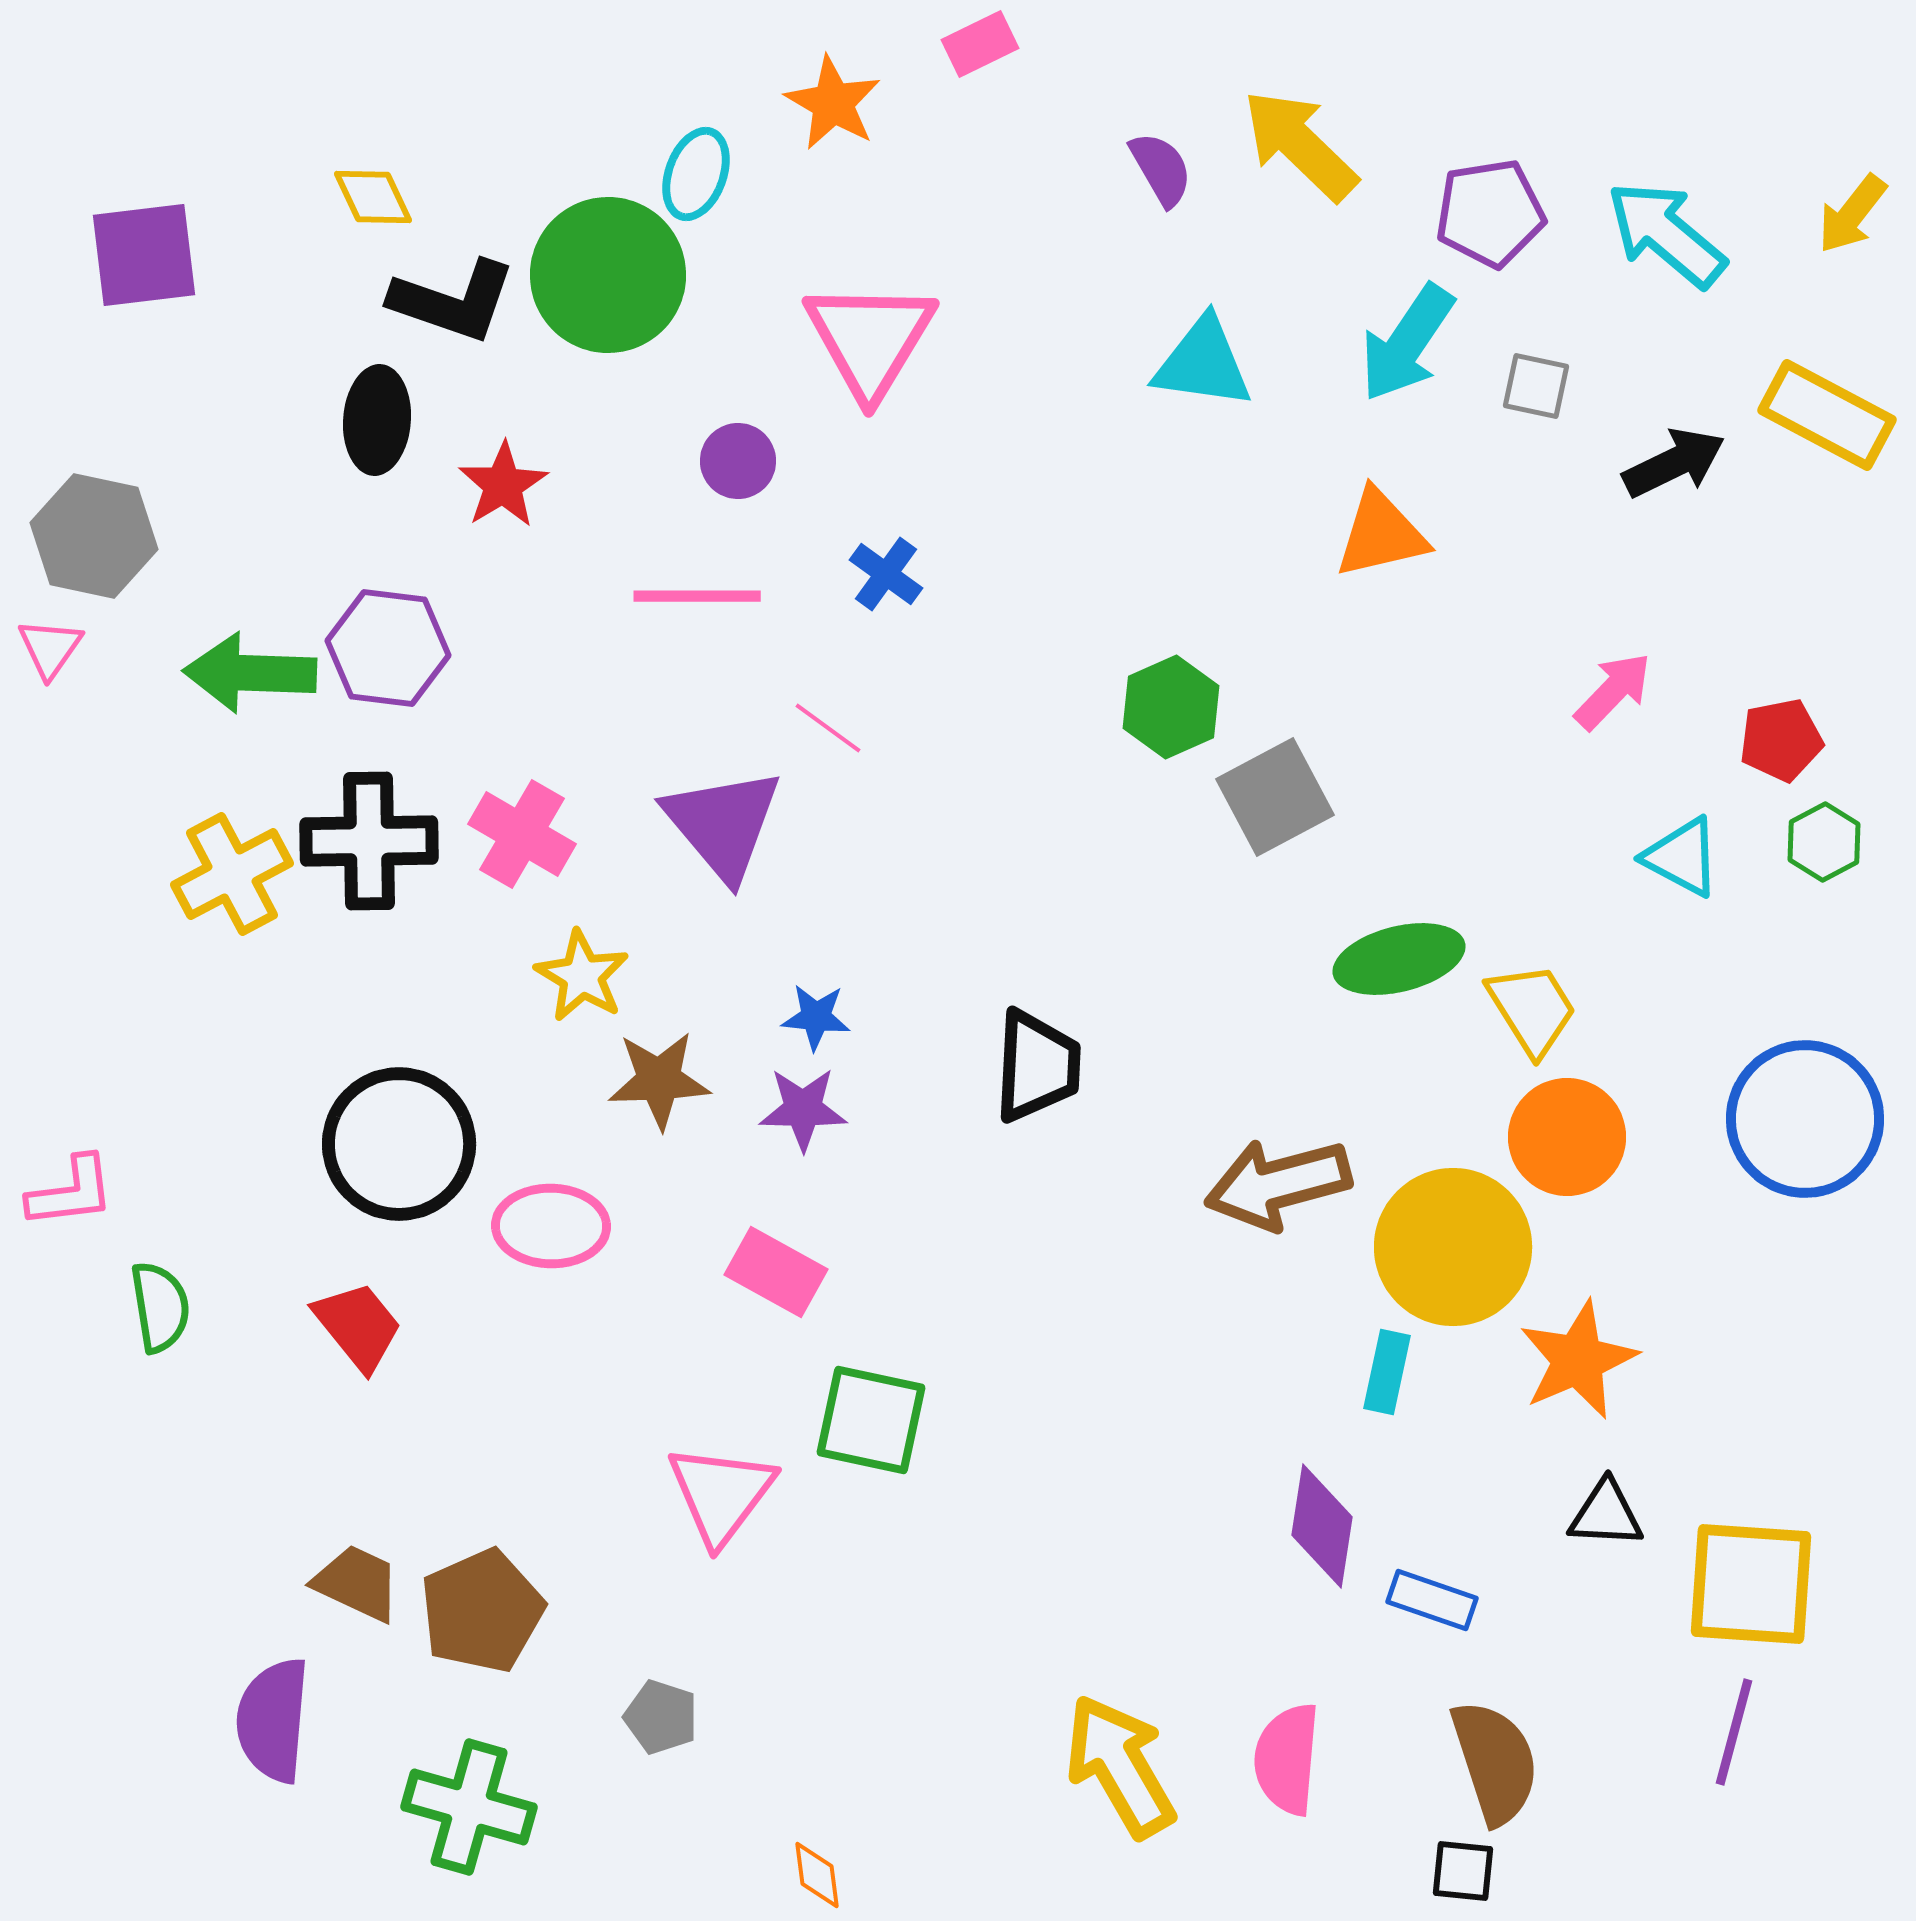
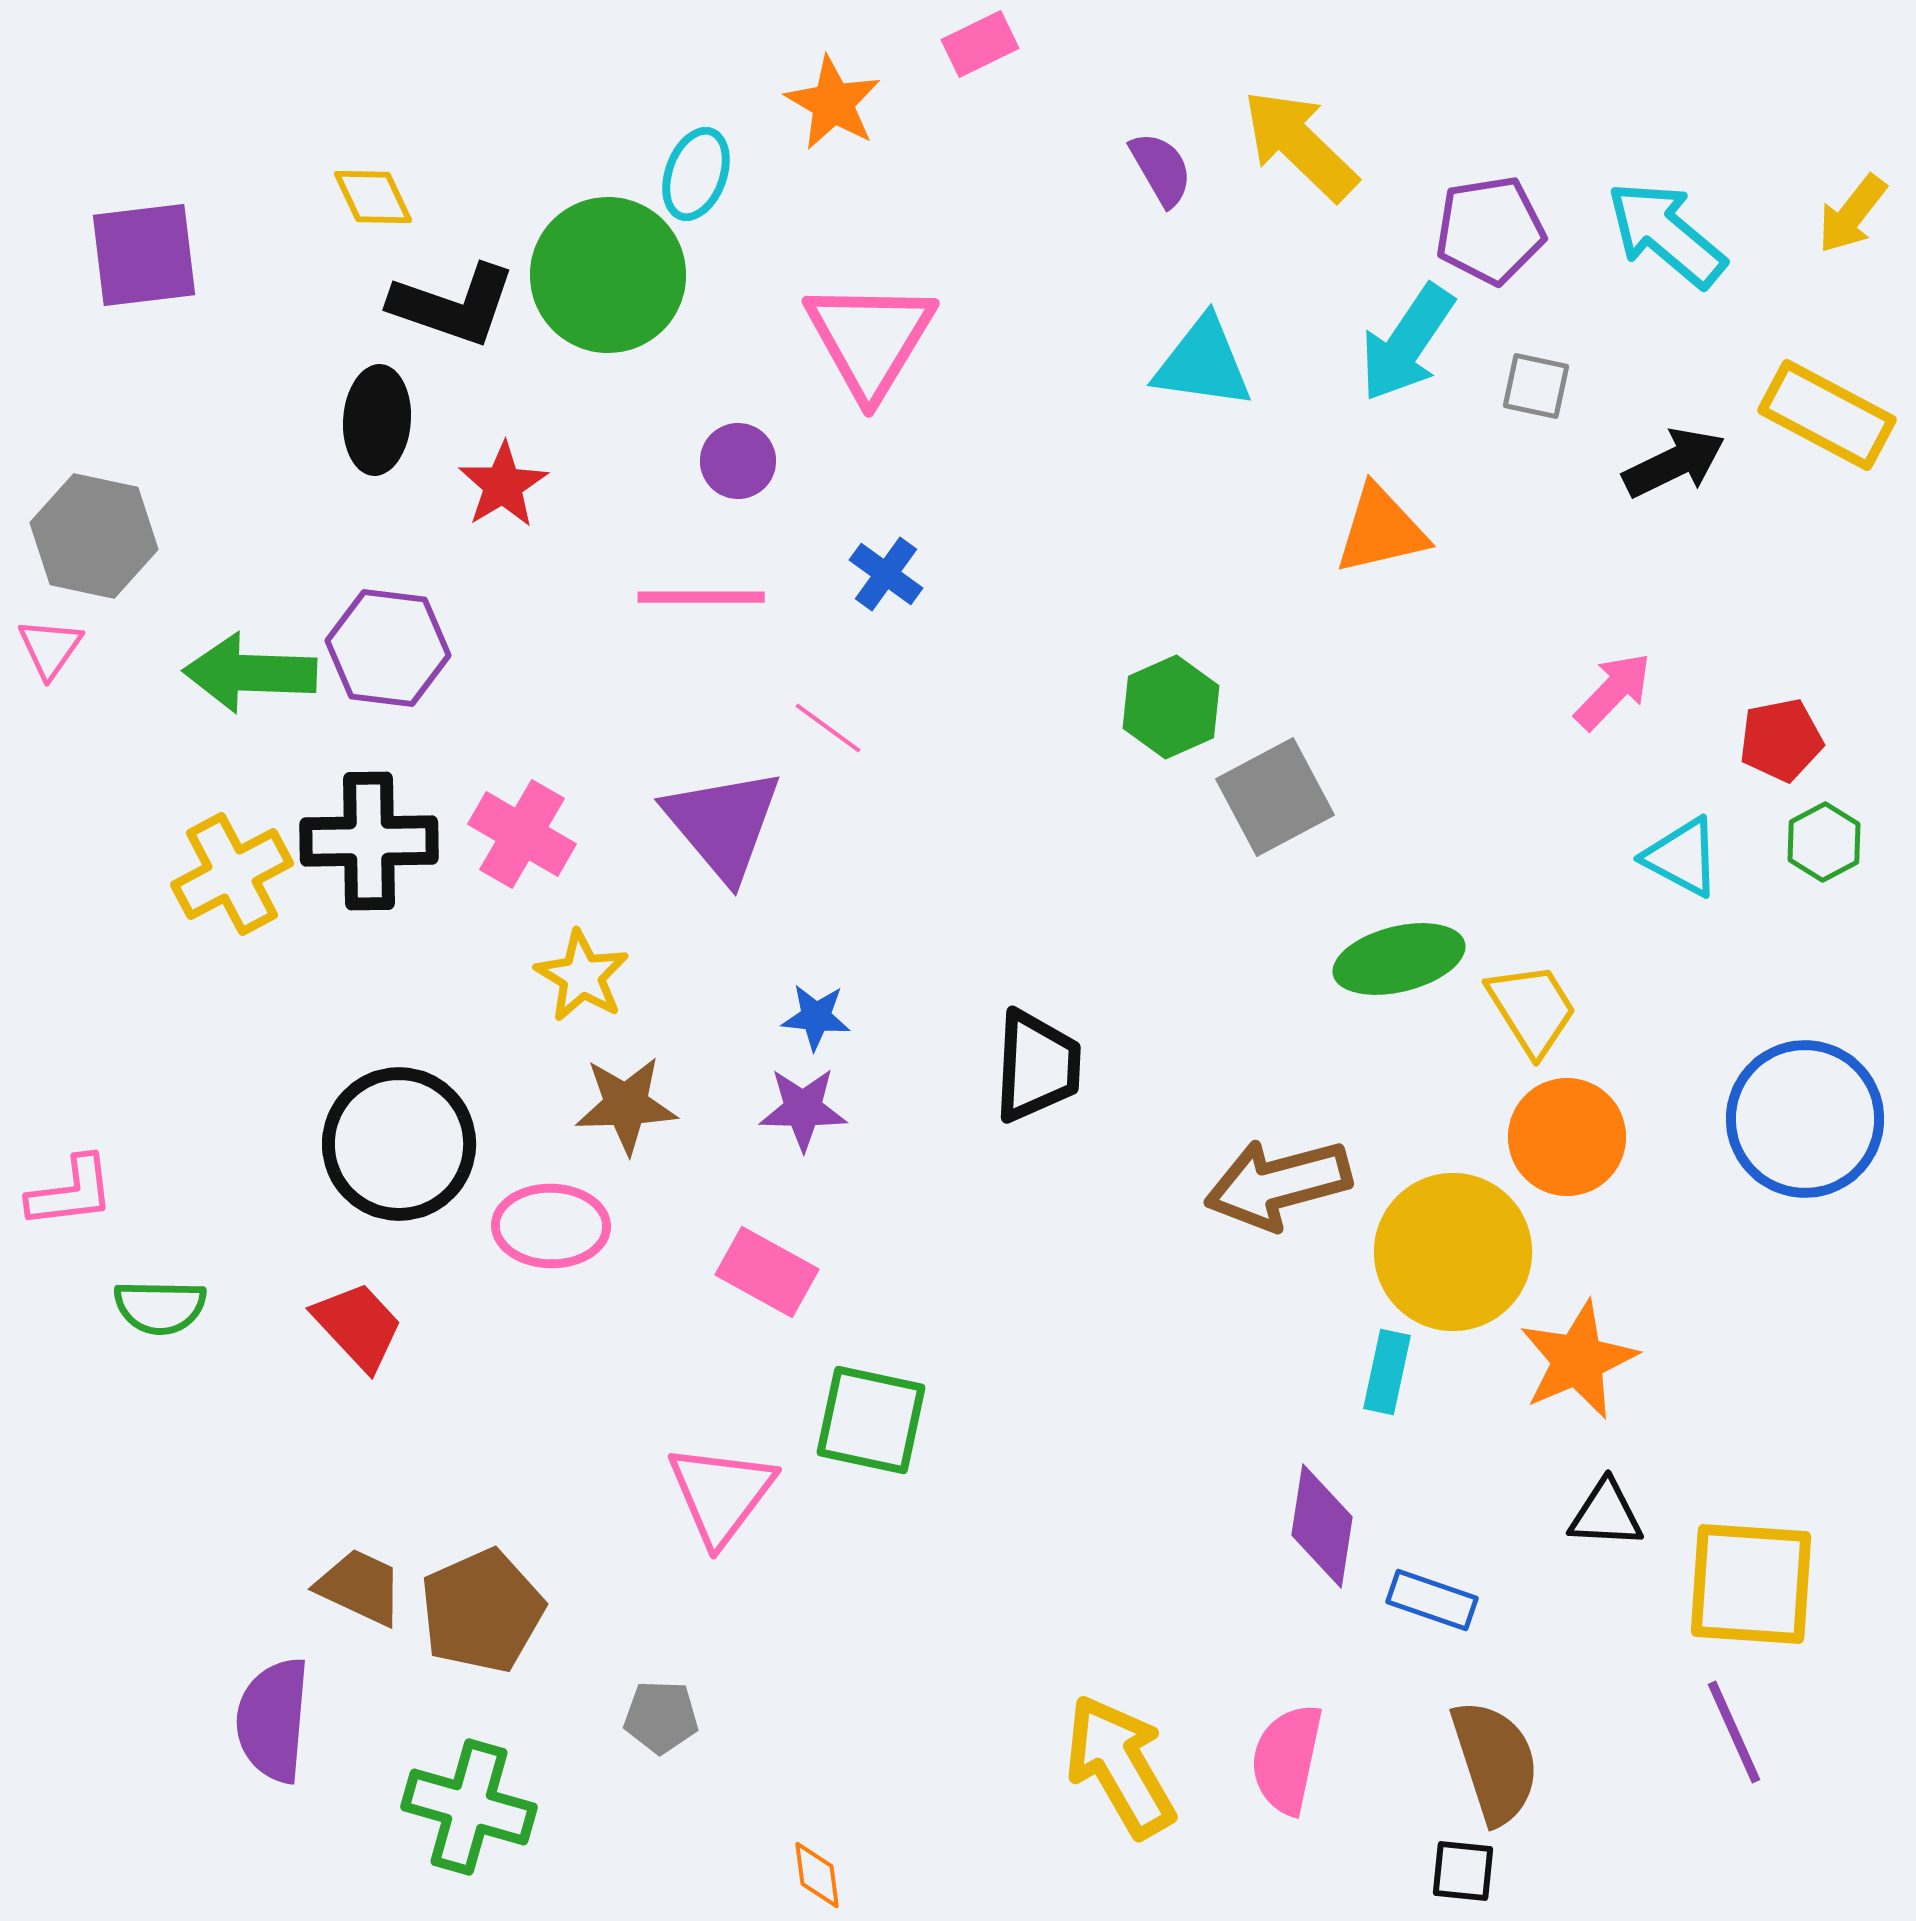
purple pentagon at (1490, 213): moved 17 px down
black L-shape at (453, 301): moved 4 px down
orange triangle at (1381, 534): moved 4 px up
pink line at (697, 596): moved 4 px right, 1 px down
brown star at (659, 1080): moved 33 px left, 25 px down
yellow circle at (1453, 1247): moved 5 px down
pink rectangle at (776, 1272): moved 9 px left
green semicircle at (160, 1307): rotated 100 degrees clockwise
red trapezoid at (358, 1326): rotated 4 degrees counterclockwise
brown trapezoid at (357, 1583): moved 3 px right, 4 px down
gray pentagon at (661, 1717): rotated 16 degrees counterclockwise
purple line at (1734, 1732): rotated 39 degrees counterclockwise
pink semicircle at (1287, 1759): rotated 7 degrees clockwise
